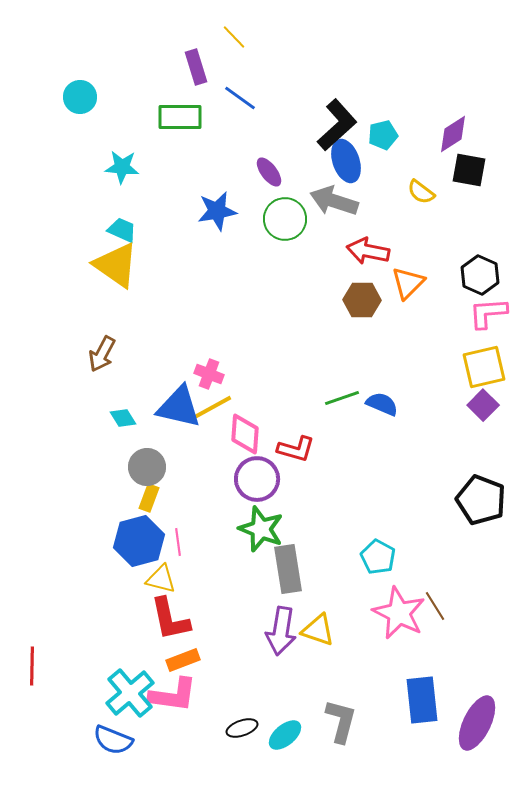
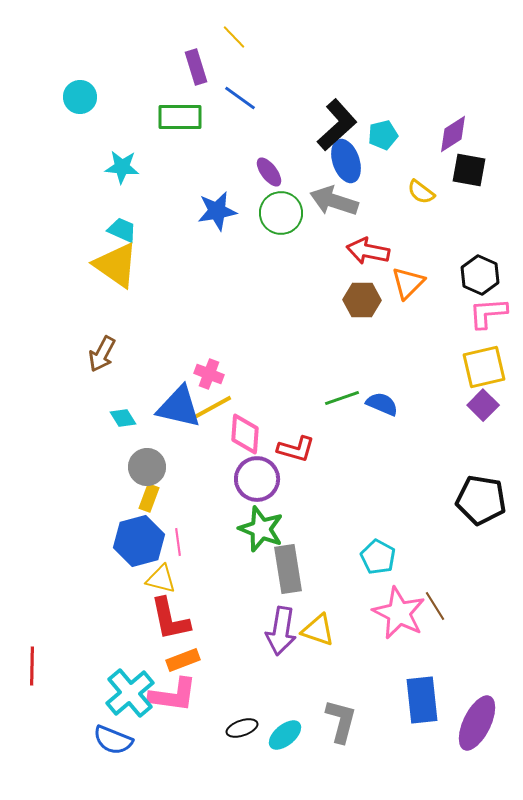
green circle at (285, 219): moved 4 px left, 6 px up
black pentagon at (481, 500): rotated 12 degrees counterclockwise
